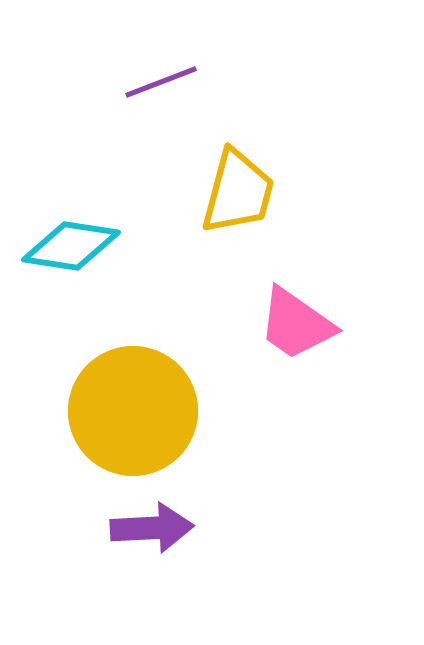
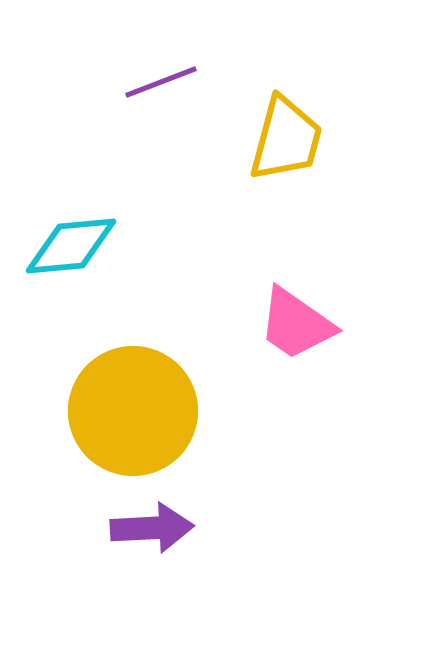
yellow trapezoid: moved 48 px right, 53 px up
cyan diamond: rotated 14 degrees counterclockwise
